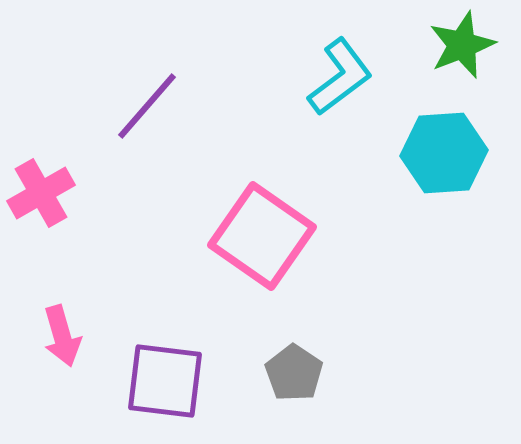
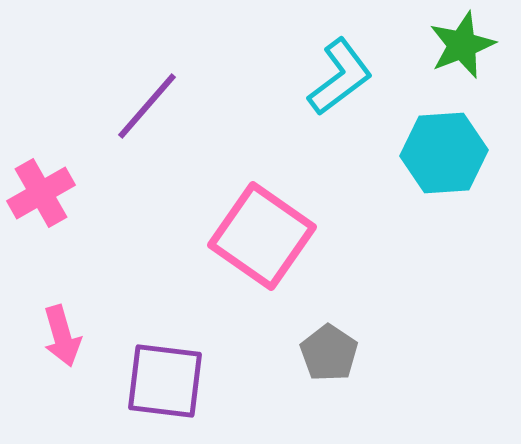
gray pentagon: moved 35 px right, 20 px up
